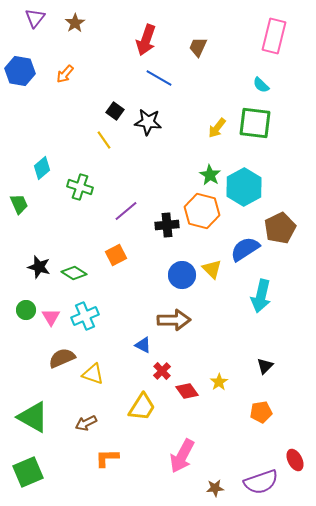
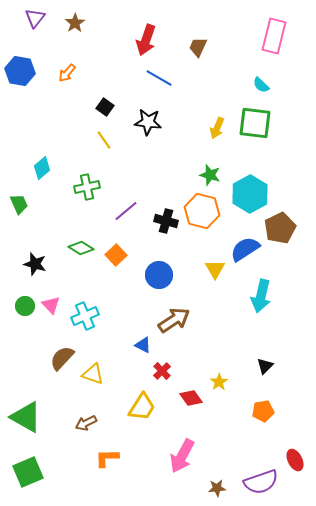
orange arrow at (65, 74): moved 2 px right, 1 px up
black square at (115, 111): moved 10 px left, 4 px up
yellow arrow at (217, 128): rotated 15 degrees counterclockwise
green star at (210, 175): rotated 15 degrees counterclockwise
green cross at (80, 187): moved 7 px right; rotated 30 degrees counterclockwise
cyan hexagon at (244, 187): moved 6 px right, 7 px down
black cross at (167, 225): moved 1 px left, 4 px up; rotated 20 degrees clockwise
orange square at (116, 255): rotated 15 degrees counterclockwise
black star at (39, 267): moved 4 px left, 3 px up
yellow triangle at (212, 269): moved 3 px right; rotated 15 degrees clockwise
green diamond at (74, 273): moved 7 px right, 25 px up
blue circle at (182, 275): moved 23 px left
green circle at (26, 310): moved 1 px left, 4 px up
pink triangle at (51, 317): moved 12 px up; rotated 12 degrees counterclockwise
brown arrow at (174, 320): rotated 32 degrees counterclockwise
brown semicircle at (62, 358): rotated 24 degrees counterclockwise
red diamond at (187, 391): moved 4 px right, 7 px down
orange pentagon at (261, 412): moved 2 px right, 1 px up
green triangle at (33, 417): moved 7 px left
brown star at (215, 488): moved 2 px right
